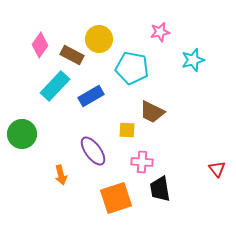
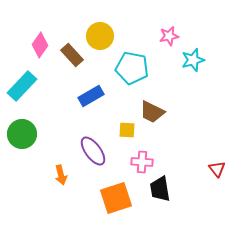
pink star: moved 9 px right, 4 px down
yellow circle: moved 1 px right, 3 px up
brown rectangle: rotated 20 degrees clockwise
cyan rectangle: moved 33 px left
